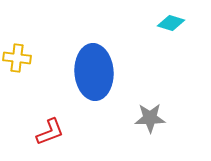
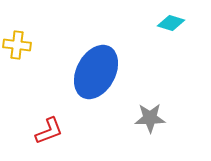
yellow cross: moved 13 px up
blue ellipse: moved 2 px right; rotated 32 degrees clockwise
red L-shape: moved 1 px left, 1 px up
